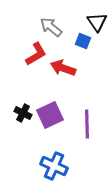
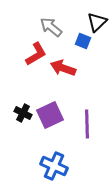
black triangle: rotated 20 degrees clockwise
